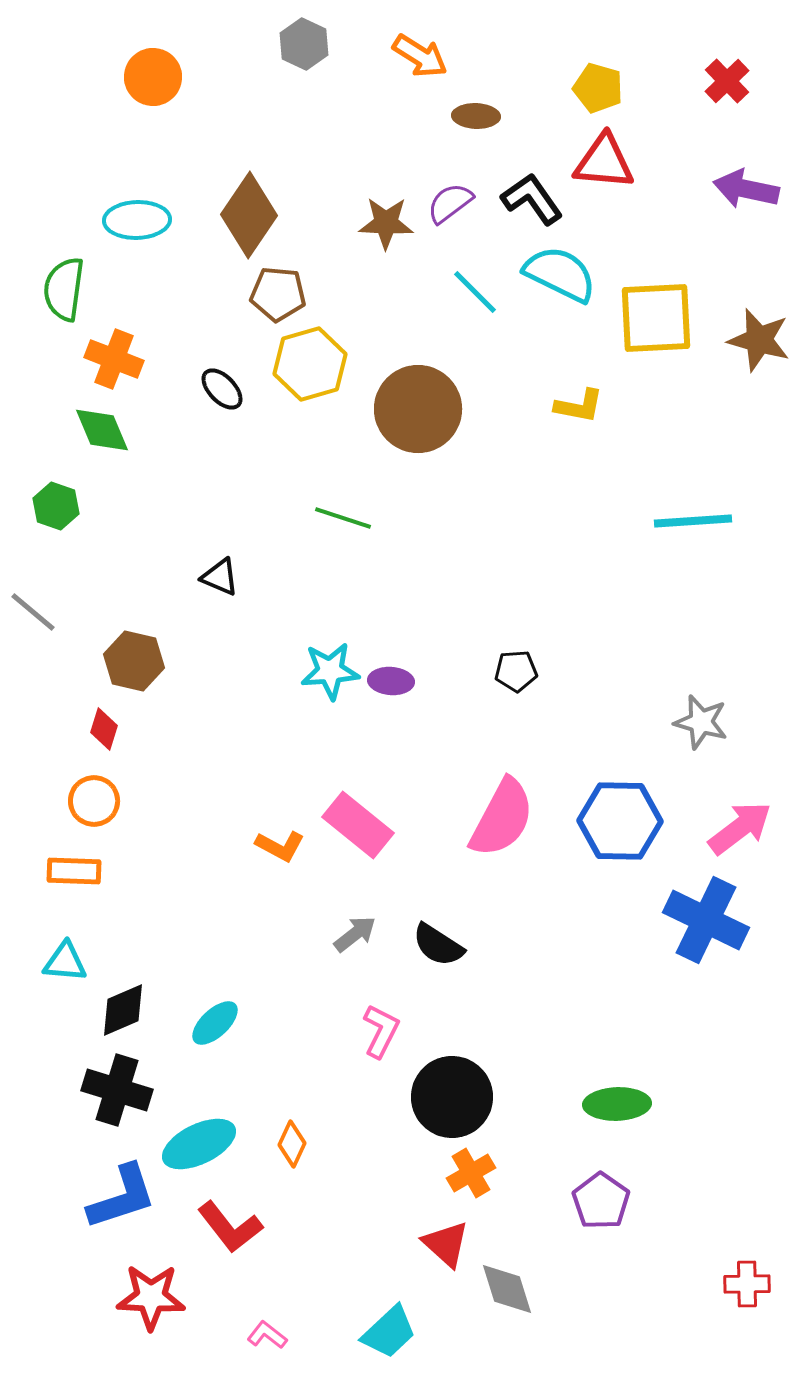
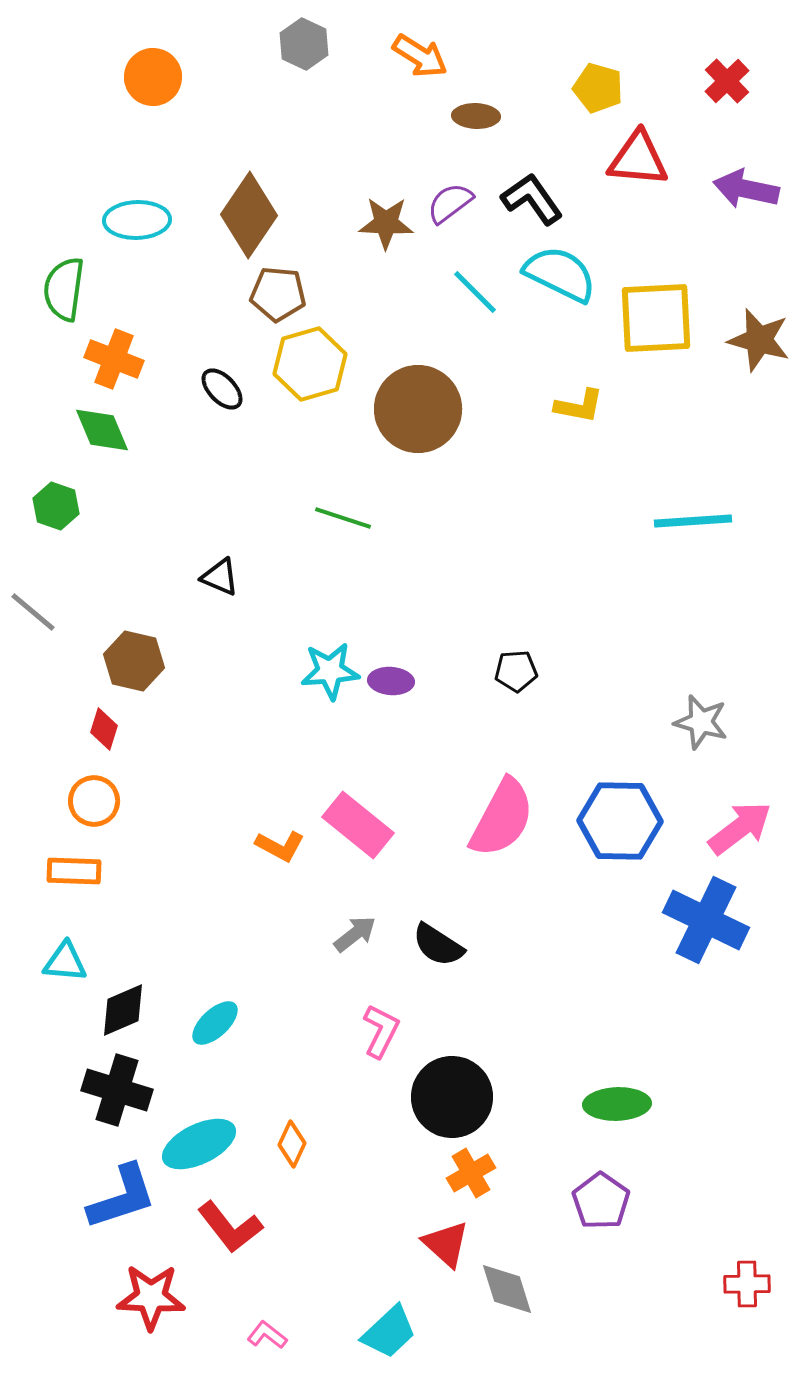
red triangle at (604, 162): moved 34 px right, 3 px up
